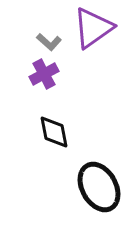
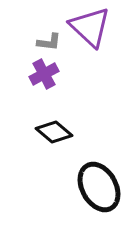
purple triangle: moved 3 px left, 1 px up; rotated 42 degrees counterclockwise
gray L-shape: rotated 35 degrees counterclockwise
black diamond: rotated 39 degrees counterclockwise
